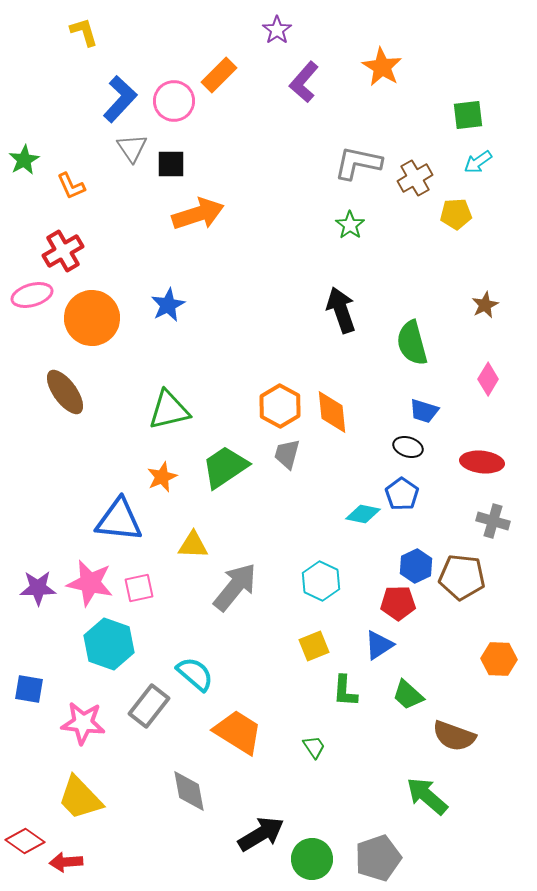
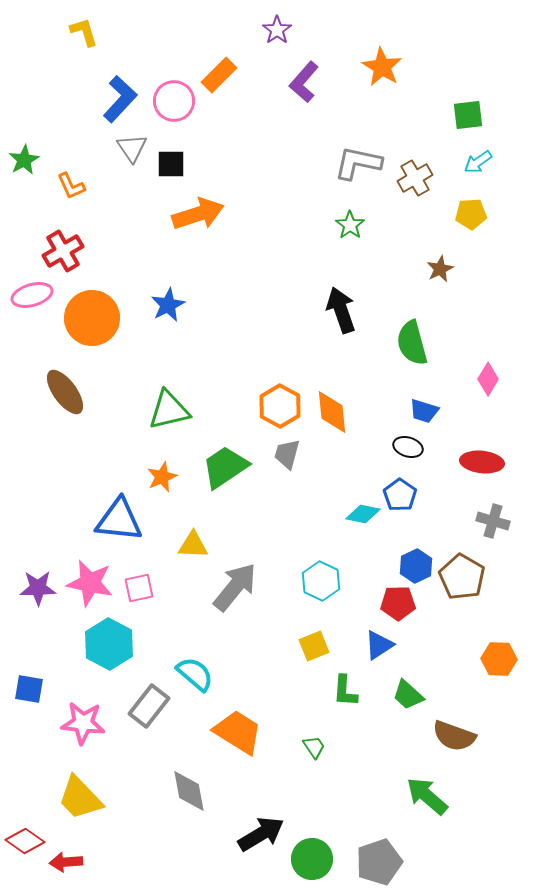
yellow pentagon at (456, 214): moved 15 px right
brown star at (485, 305): moved 45 px left, 36 px up
blue pentagon at (402, 494): moved 2 px left, 1 px down
brown pentagon at (462, 577): rotated 24 degrees clockwise
cyan hexagon at (109, 644): rotated 9 degrees clockwise
gray pentagon at (378, 858): moved 1 px right, 4 px down
